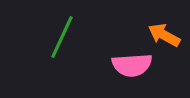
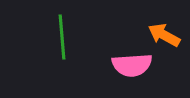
green line: rotated 30 degrees counterclockwise
